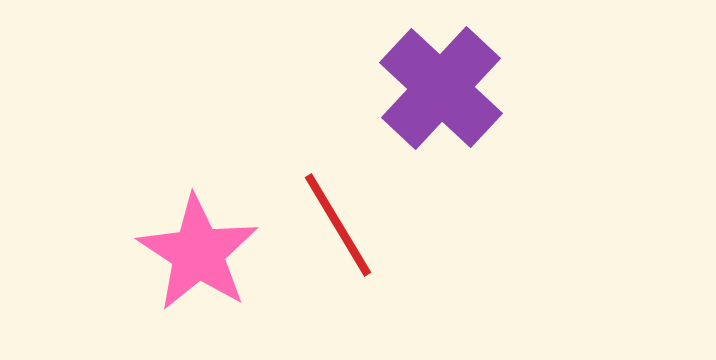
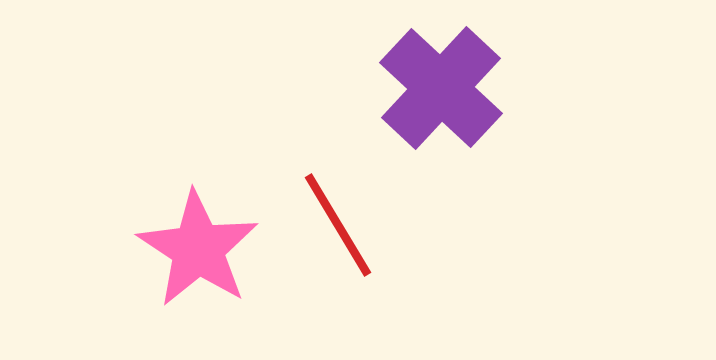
pink star: moved 4 px up
